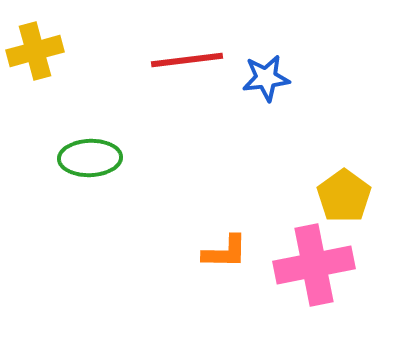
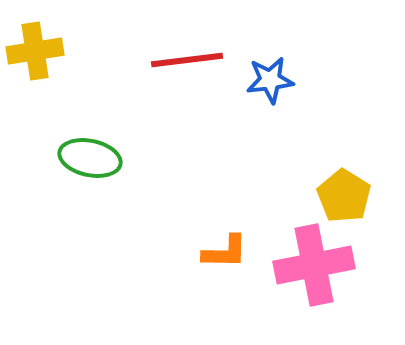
yellow cross: rotated 6 degrees clockwise
blue star: moved 4 px right, 2 px down
green ellipse: rotated 14 degrees clockwise
yellow pentagon: rotated 4 degrees counterclockwise
